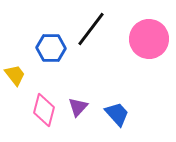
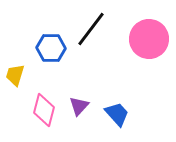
yellow trapezoid: rotated 125 degrees counterclockwise
purple triangle: moved 1 px right, 1 px up
